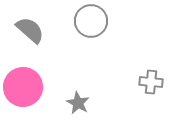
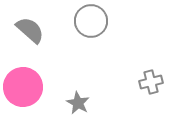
gray cross: rotated 20 degrees counterclockwise
